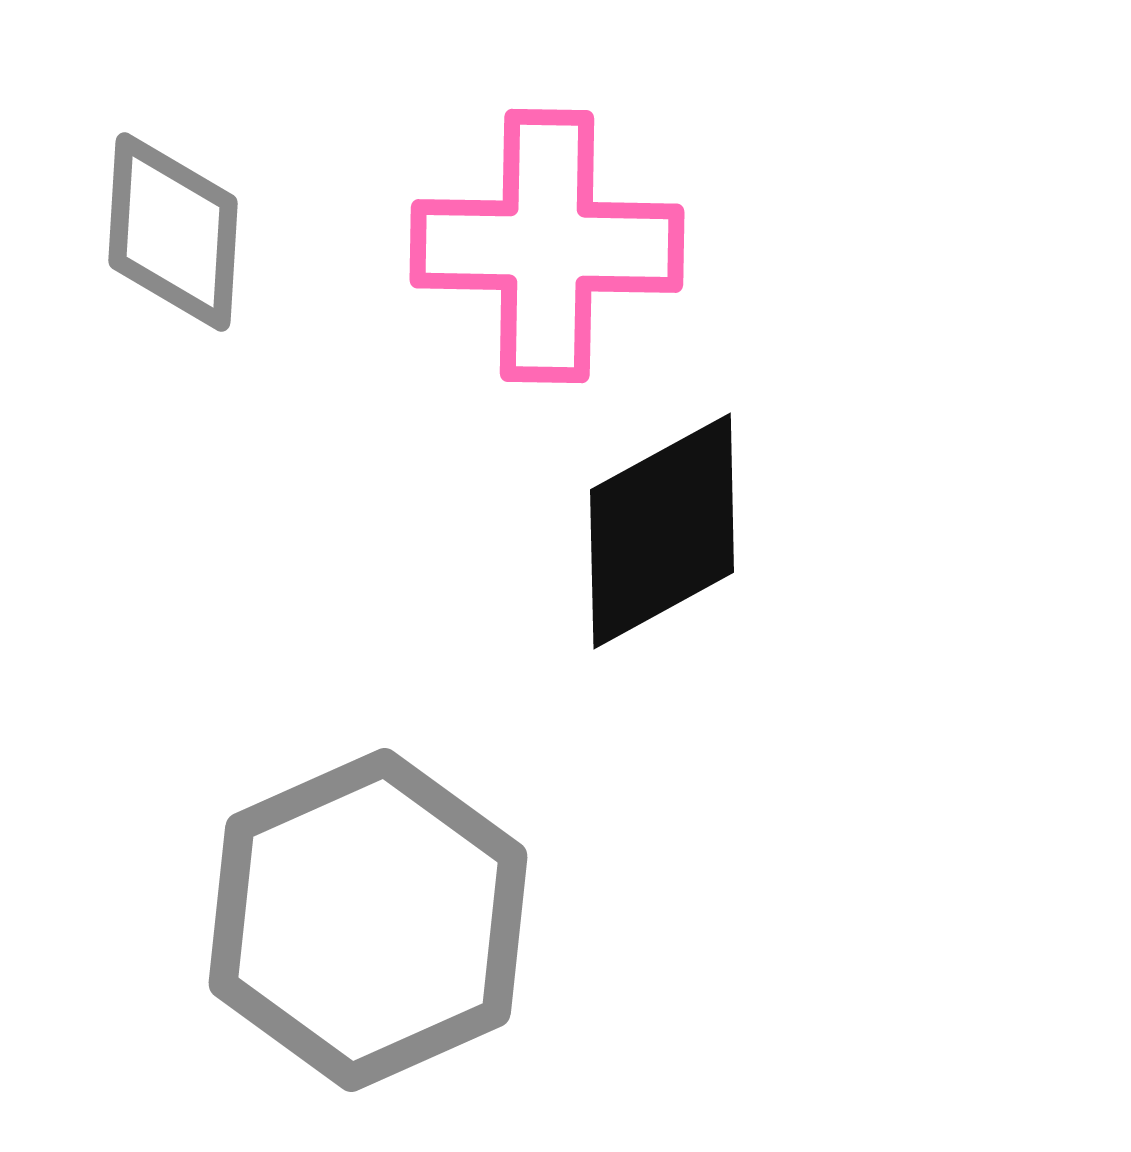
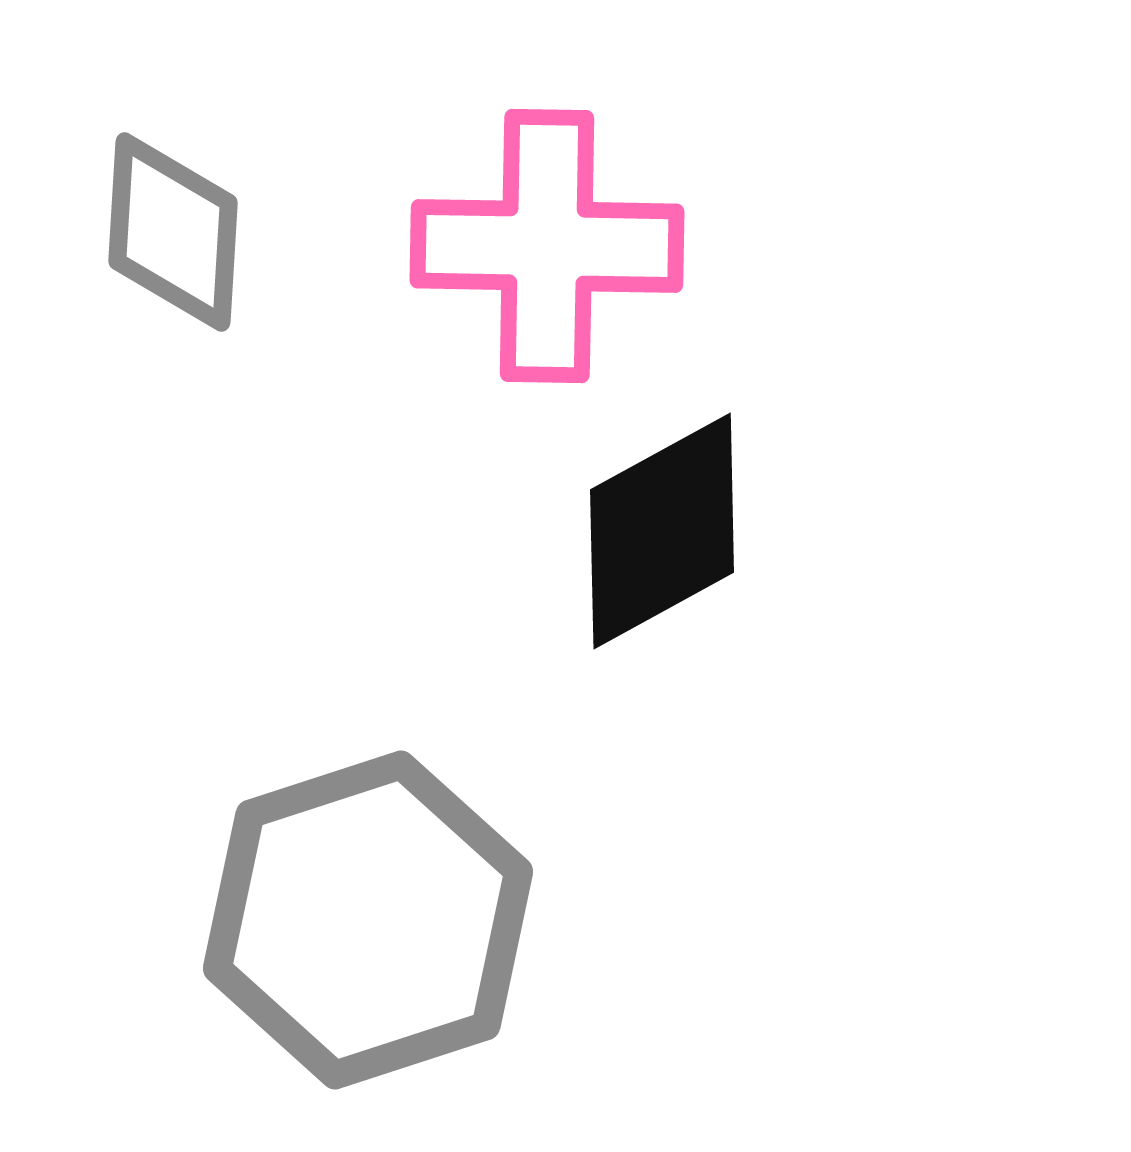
gray hexagon: rotated 6 degrees clockwise
